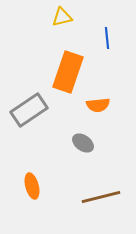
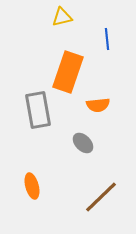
blue line: moved 1 px down
gray rectangle: moved 9 px right; rotated 66 degrees counterclockwise
gray ellipse: rotated 10 degrees clockwise
brown line: rotated 30 degrees counterclockwise
